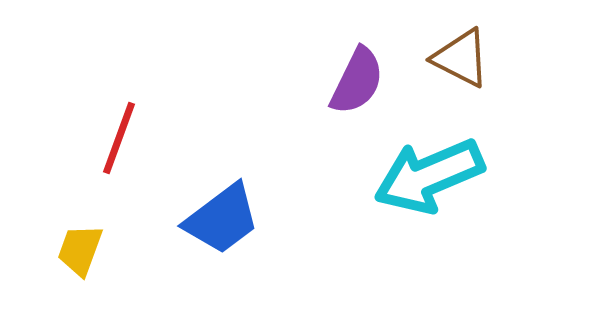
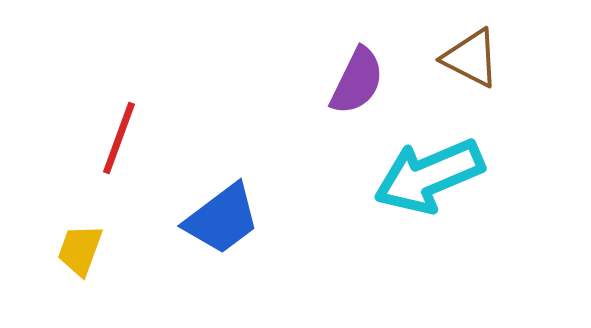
brown triangle: moved 10 px right
